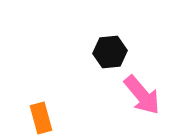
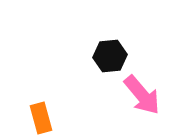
black hexagon: moved 4 px down
